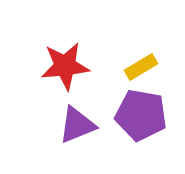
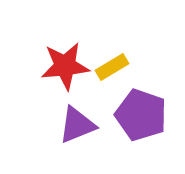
yellow rectangle: moved 29 px left
purple pentagon: rotated 9 degrees clockwise
